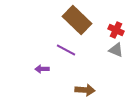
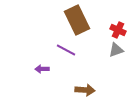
brown rectangle: rotated 20 degrees clockwise
red cross: moved 2 px right
gray triangle: rotated 42 degrees counterclockwise
